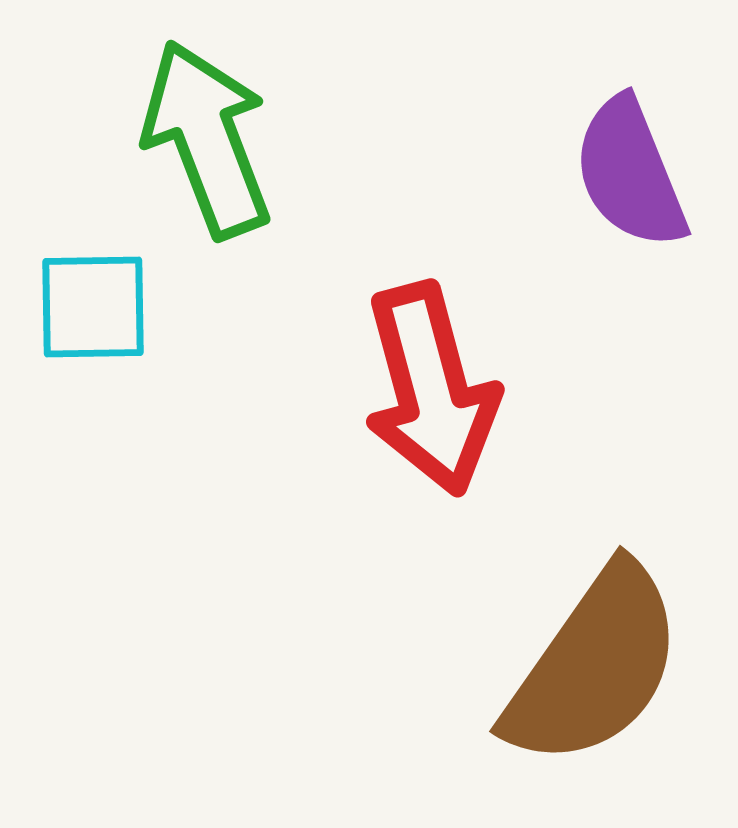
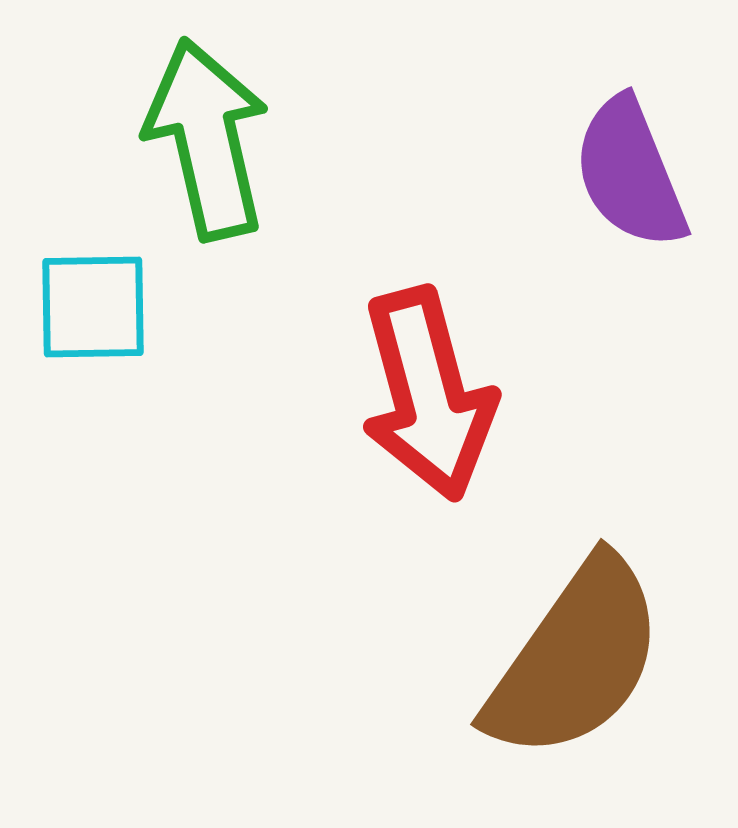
green arrow: rotated 8 degrees clockwise
red arrow: moved 3 px left, 5 px down
brown semicircle: moved 19 px left, 7 px up
